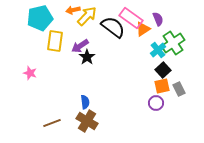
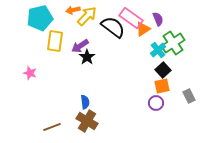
gray rectangle: moved 10 px right, 7 px down
brown line: moved 4 px down
